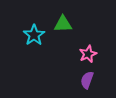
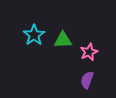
green triangle: moved 16 px down
pink star: moved 1 px right, 2 px up
